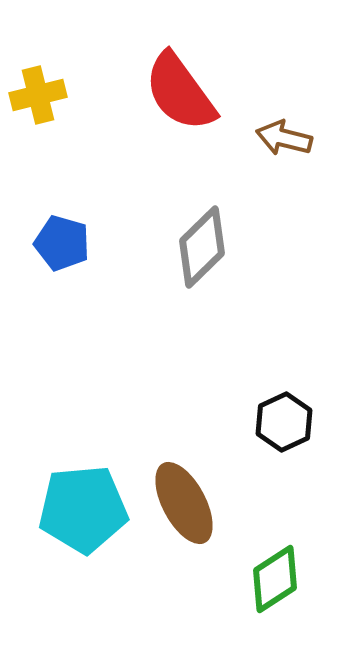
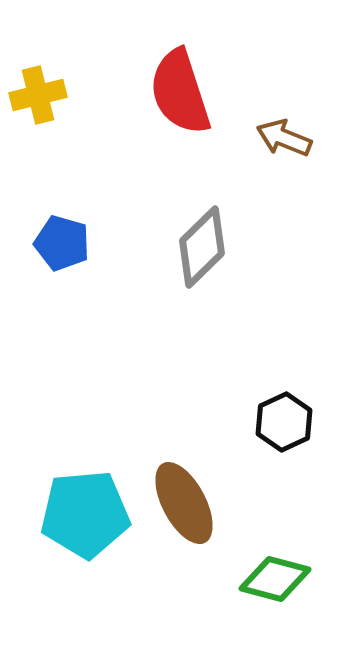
red semicircle: rotated 18 degrees clockwise
brown arrow: rotated 8 degrees clockwise
cyan pentagon: moved 2 px right, 5 px down
green diamond: rotated 48 degrees clockwise
